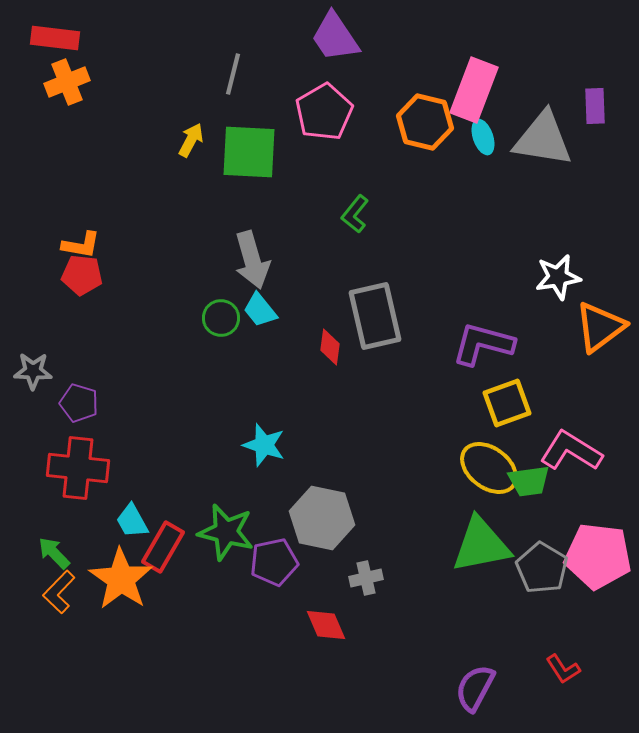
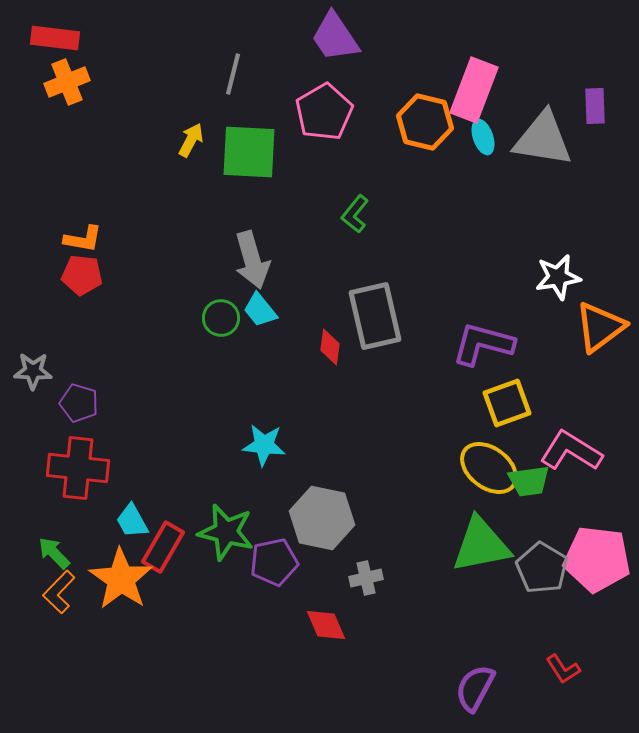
orange L-shape at (81, 245): moved 2 px right, 6 px up
cyan star at (264, 445): rotated 12 degrees counterclockwise
pink pentagon at (598, 556): moved 1 px left, 3 px down
